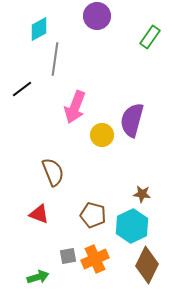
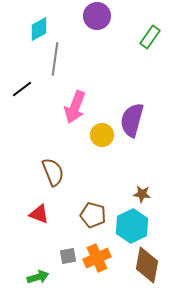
orange cross: moved 2 px right, 1 px up
brown diamond: rotated 15 degrees counterclockwise
